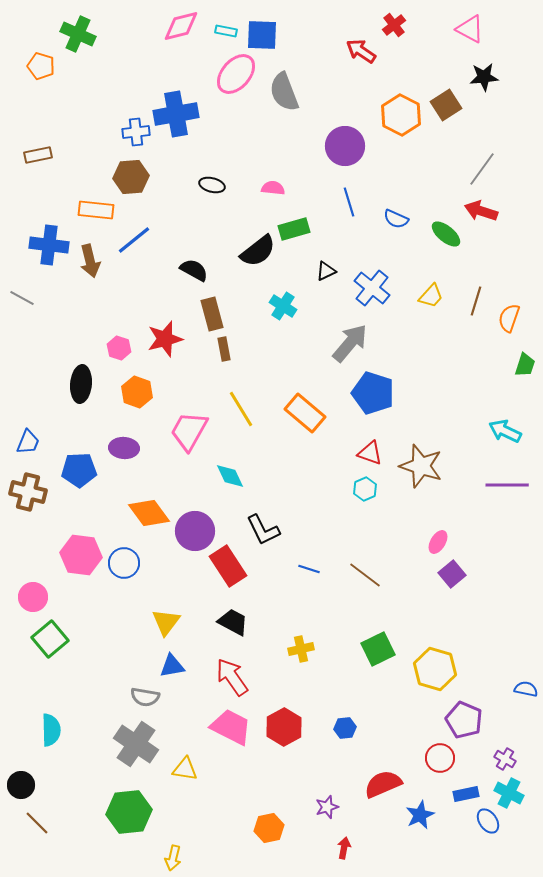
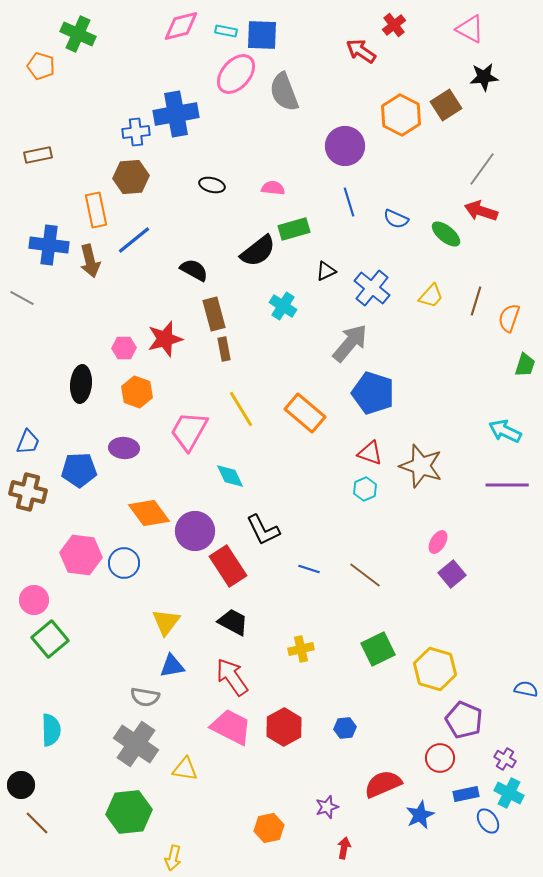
orange rectangle at (96, 210): rotated 72 degrees clockwise
brown rectangle at (212, 314): moved 2 px right
pink hexagon at (119, 348): moved 5 px right; rotated 20 degrees counterclockwise
pink circle at (33, 597): moved 1 px right, 3 px down
